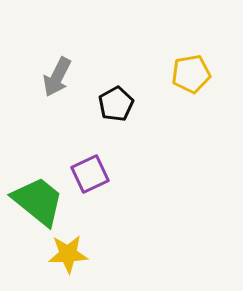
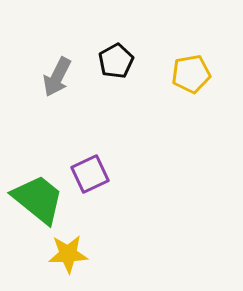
black pentagon: moved 43 px up
green trapezoid: moved 2 px up
